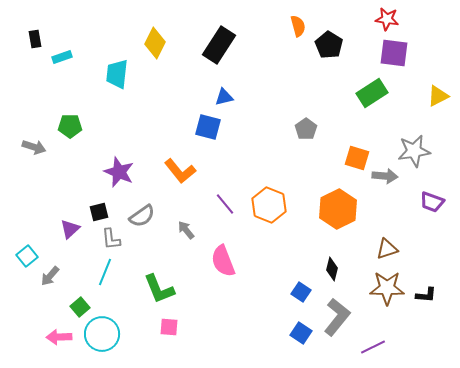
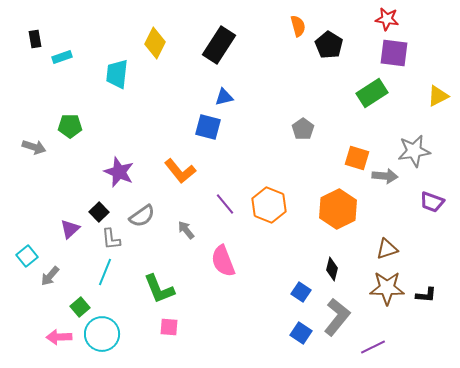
gray pentagon at (306, 129): moved 3 px left
black square at (99, 212): rotated 30 degrees counterclockwise
